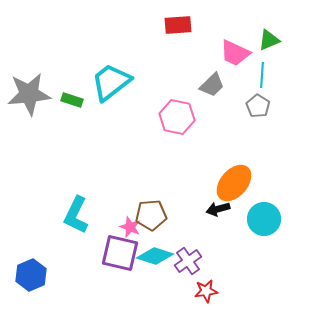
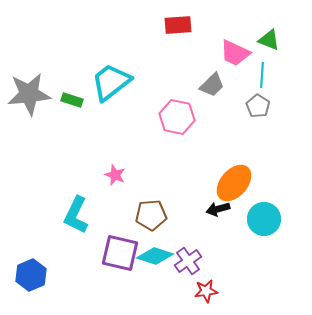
green triangle: rotated 45 degrees clockwise
pink star: moved 15 px left, 52 px up
